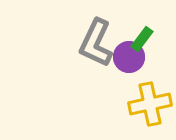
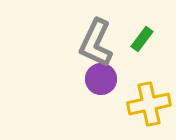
purple circle: moved 28 px left, 22 px down
yellow cross: moved 1 px left
